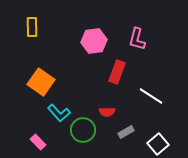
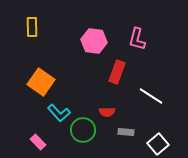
pink hexagon: rotated 15 degrees clockwise
gray rectangle: rotated 35 degrees clockwise
